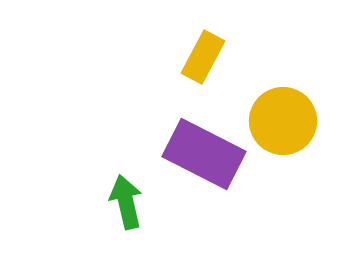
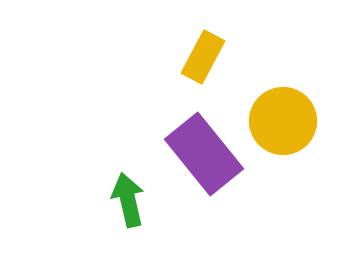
purple rectangle: rotated 24 degrees clockwise
green arrow: moved 2 px right, 2 px up
